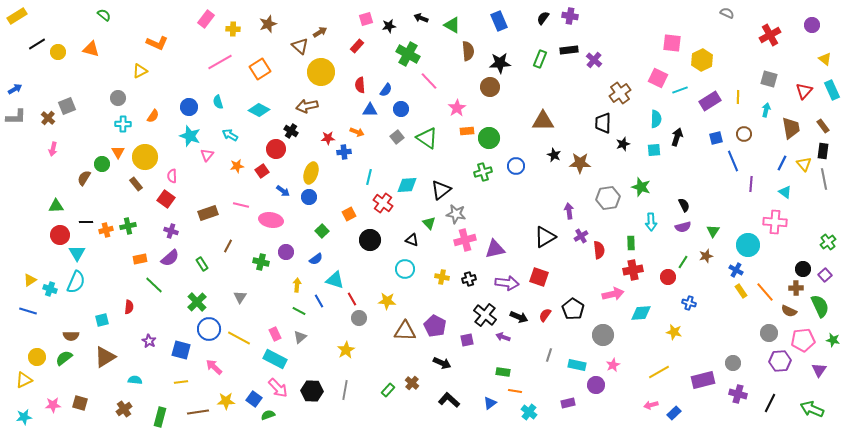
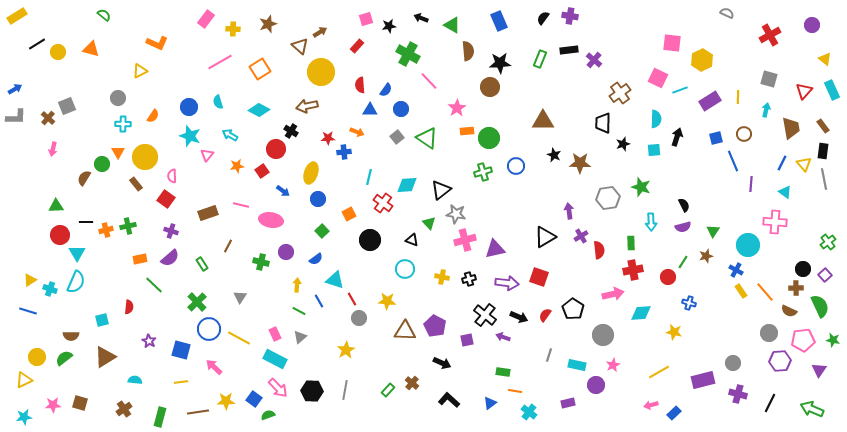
blue circle at (309, 197): moved 9 px right, 2 px down
